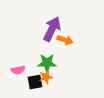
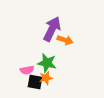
green star: rotated 12 degrees clockwise
pink semicircle: moved 9 px right
orange star: moved 1 px down
black square: rotated 21 degrees clockwise
